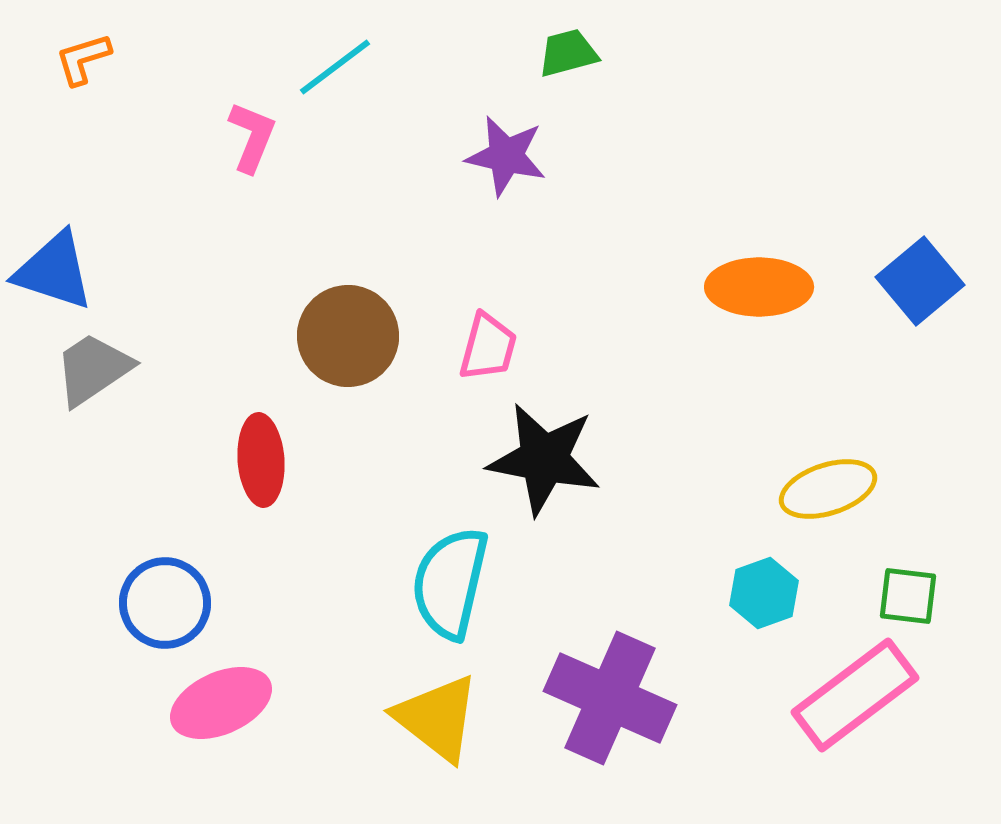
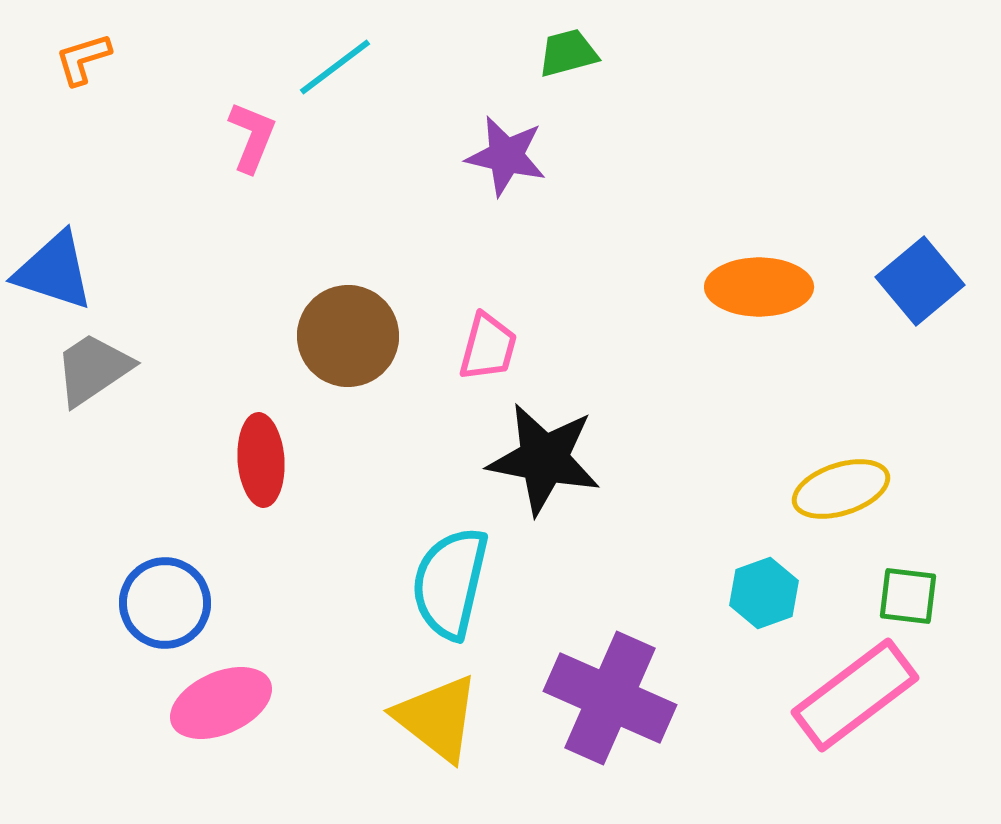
yellow ellipse: moved 13 px right
